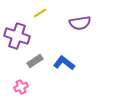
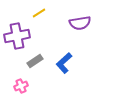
yellow line: moved 1 px left
purple cross: rotated 30 degrees counterclockwise
blue L-shape: rotated 80 degrees counterclockwise
pink cross: moved 1 px up
